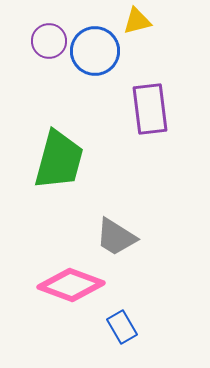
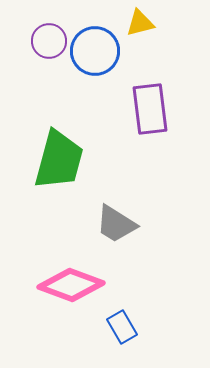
yellow triangle: moved 3 px right, 2 px down
gray trapezoid: moved 13 px up
